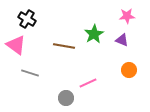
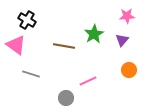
black cross: moved 1 px down
purple triangle: rotated 48 degrees clockwise
gray line: moved 1 px right, 1 px down
pink line: moved 2 px up
